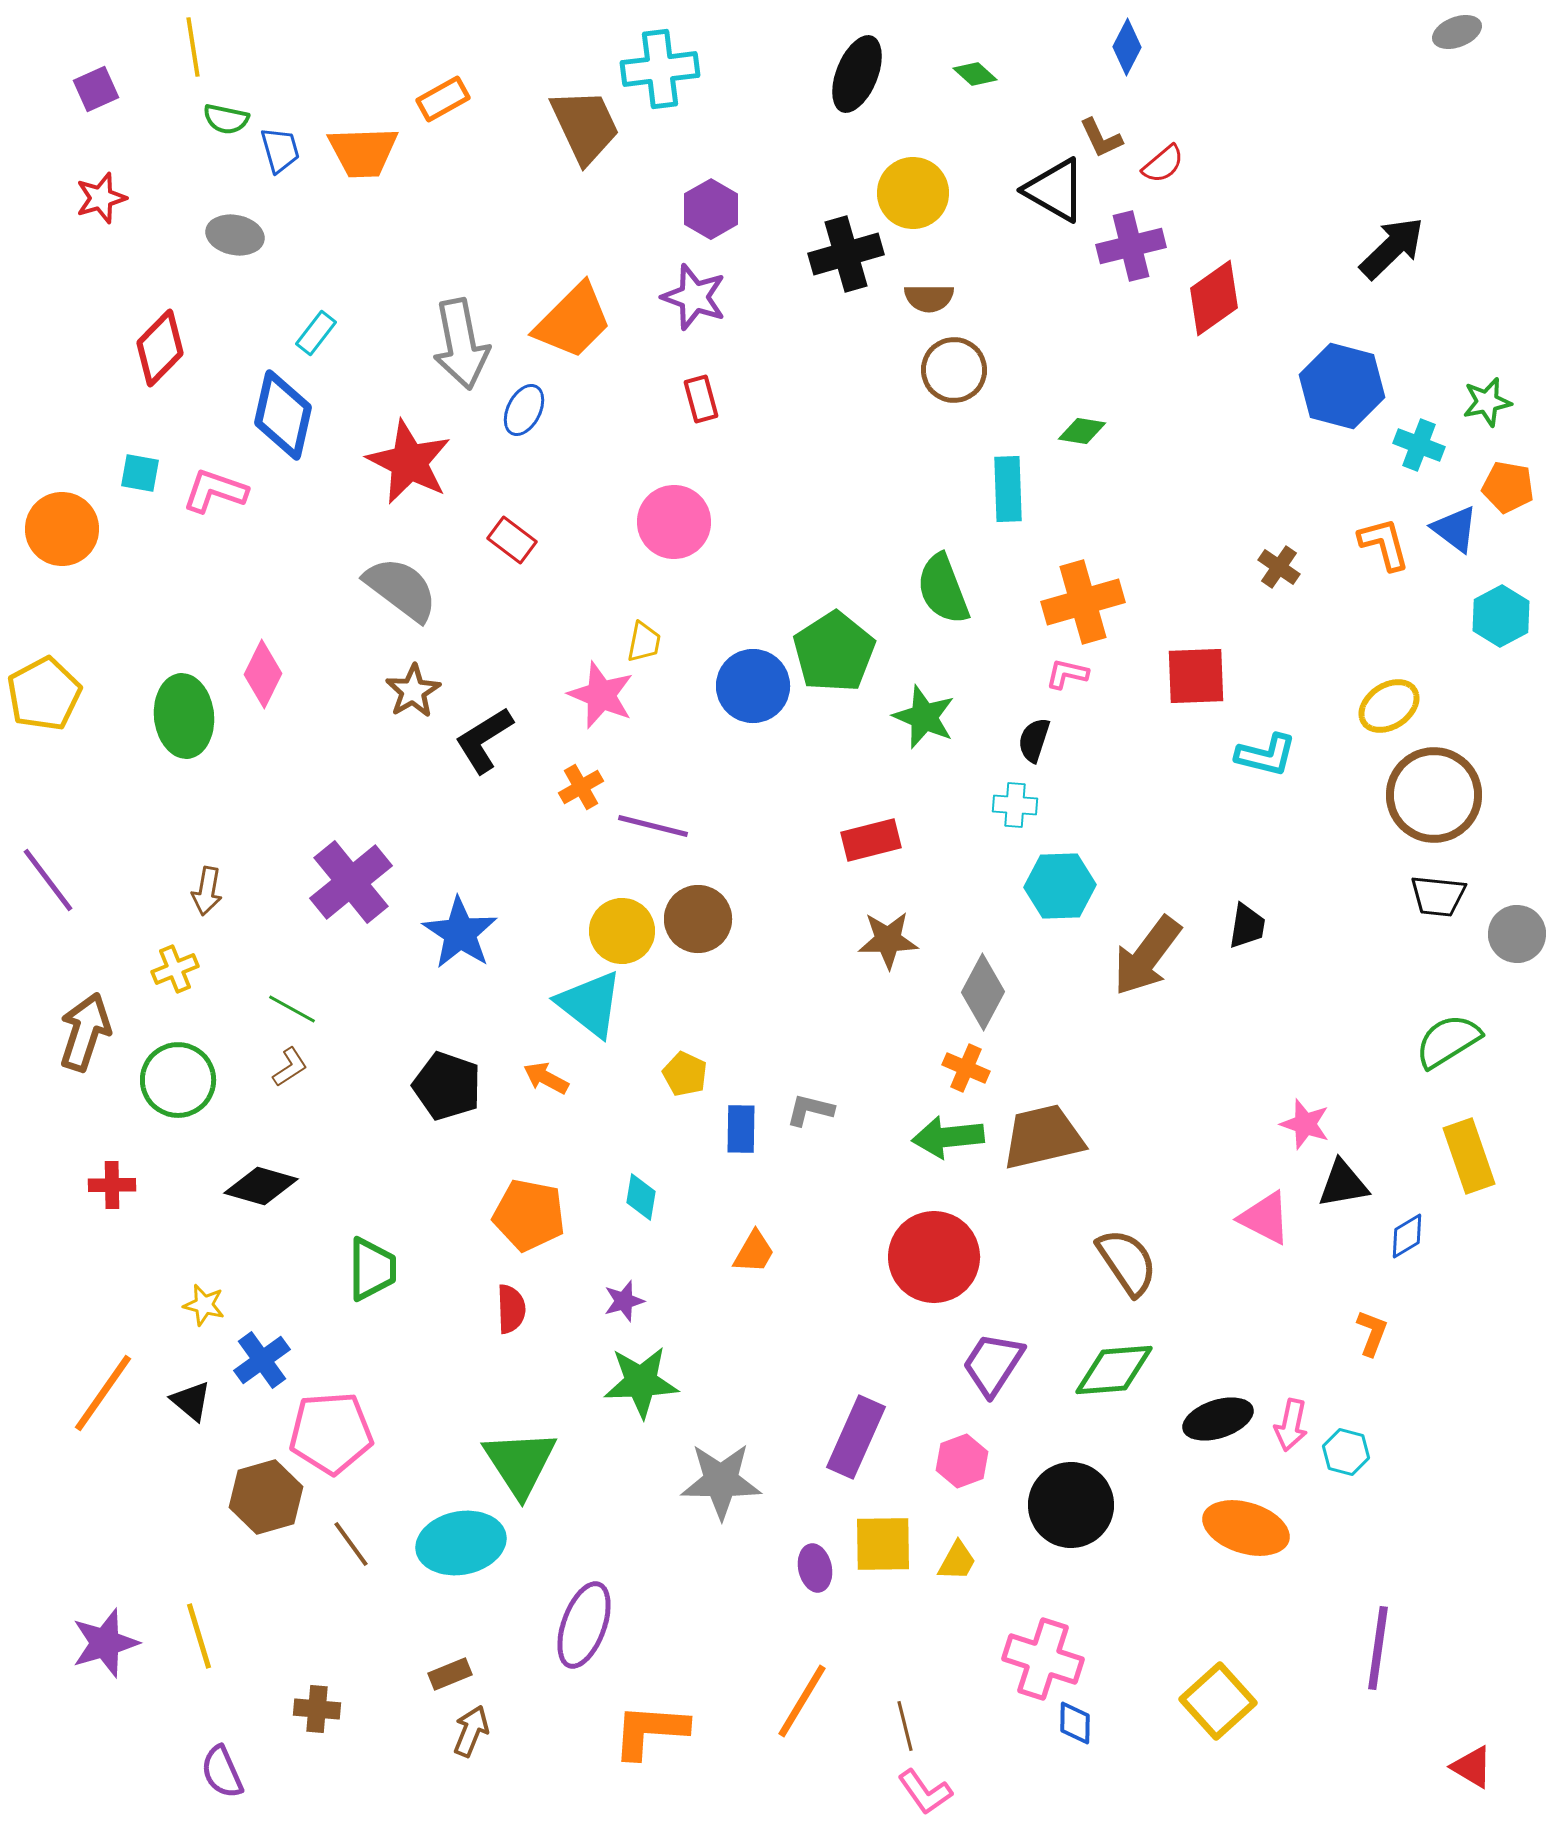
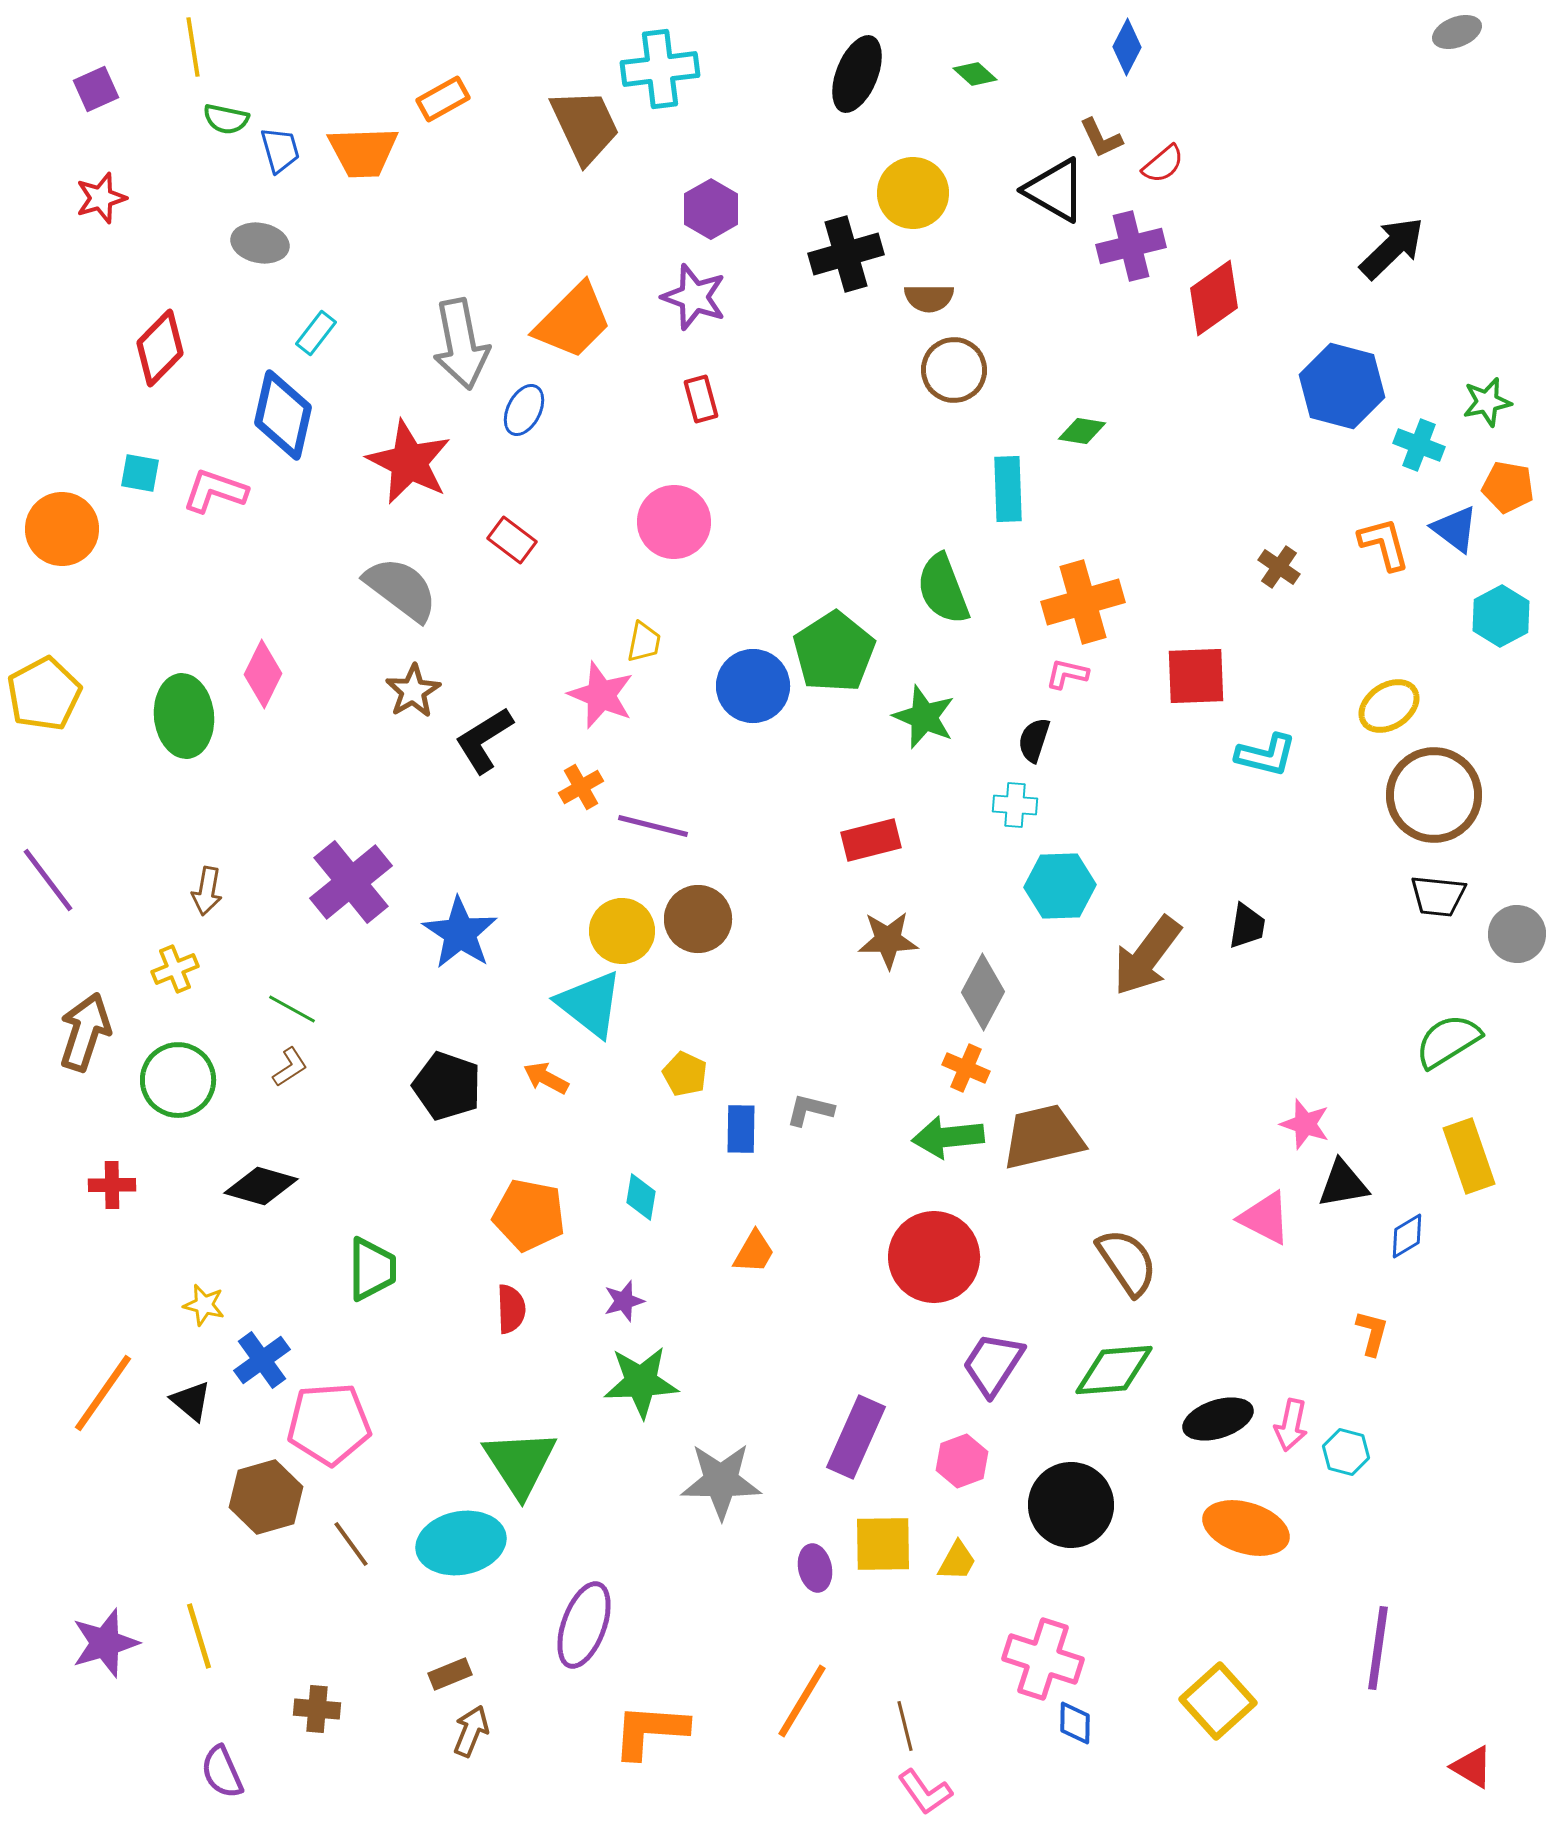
gray ellipse at (235, 235): moved 25 px right, 8 px down
orange L-shape at (1372, 1333): rotated 6 degrees counterclockwise
pink pentagon at (331, 1433): moved 2 px left, 9 px up
